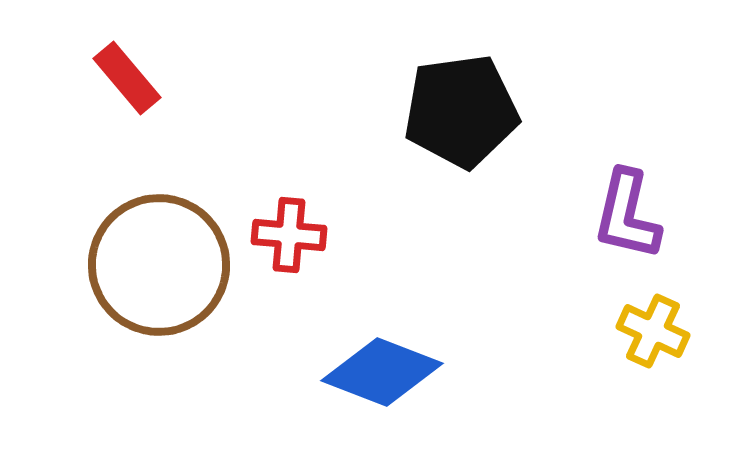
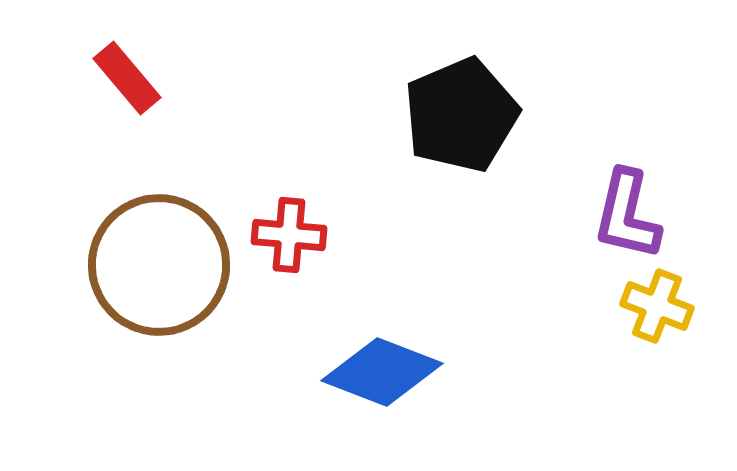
black pentagon: moved 4 px down; rotated 15 degrees counterclockwise
yellow cross: moved 4 px right, 25 px up; rotated 4 degrees counterclockwise
